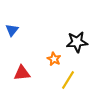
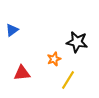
blue triangle: rotated 16 degrees clockwise
black star: rotated 15 degrees clockwise
orange star: rotated 24 degrees clockwise
